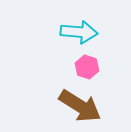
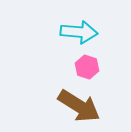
brown arrow: moved 1 px left
